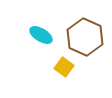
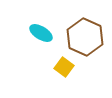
cyan ellipse: moved 2 px up
